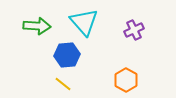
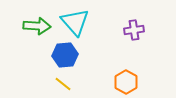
cyan triangle: moved 9 px left
purple cross: rotated 18 degrees clockwise
blue hexagon: moved 2 px left
orange hexagon: moved 2 px down
